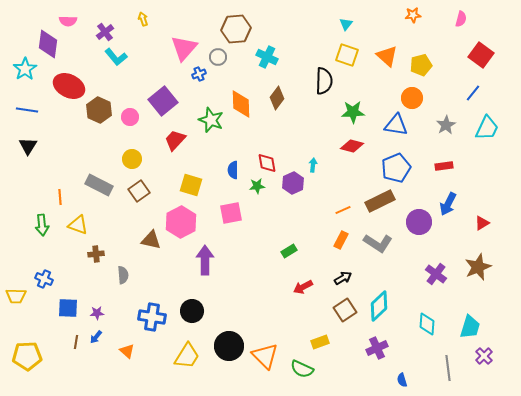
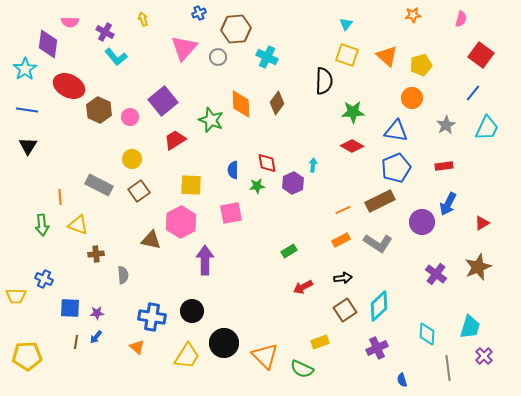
pink semicircle at (68, 21): moved 2 px right, 1 px down
purple cross at (105, 32): rotated 24 degrees counterclockwise
blue cross at (199, 74): moved 61 px up
brown diamond at (277, 98): moved 5 px down
blue triangle at (396, 125): moved 6 px down
red trapezoid at (175, 140): rotated 15 degrees clockwise
red diamond at (352, 146): rotated 15 degrees clockwise
yellow square at (191, 185): rotated 15 degrees counterclockwise
purple circle at (419, 222): moved 3 px right
orange rectangle at (341, 240): rotated 36 degrees clockwise
black arrow at (343, 278): rotated 24 degrees clockwise
blue square at (68, 308): moved 2 px right
cyan diamond at (427, 324): moved 10 px down
black circle at (229, 346): moved 5 px left, 3 px up
orange triangle at (127, 351): moved 10 px right, 4 px up
